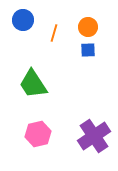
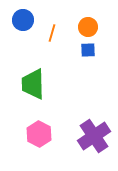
orange line: moved 2 px left
green trapezoid: rotated 32 degrees clockwise
pink hexagon: moved 1 px right; rotated 20 degrees counterclockwise
